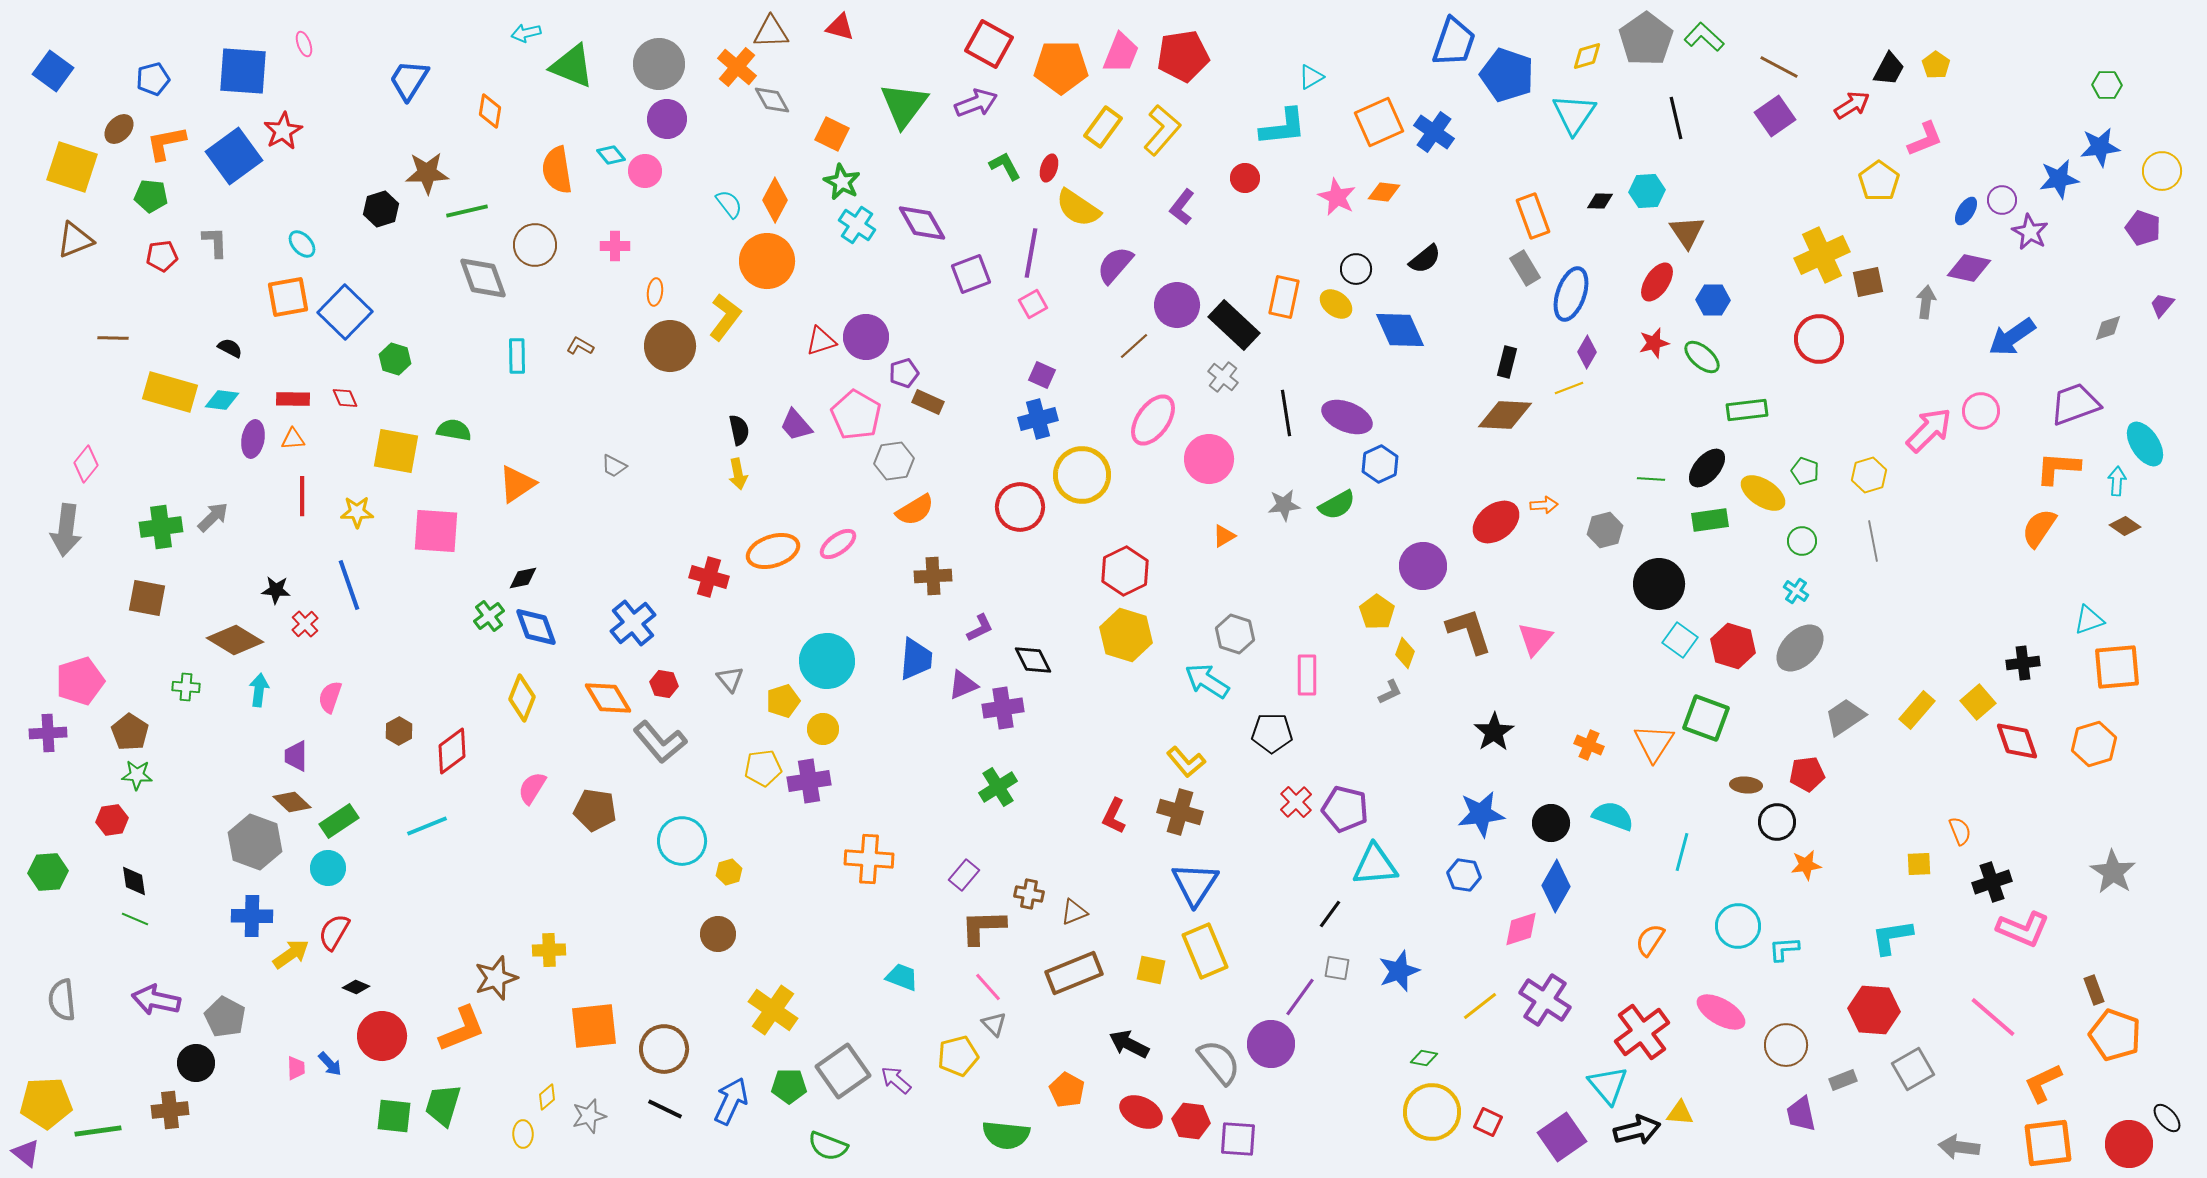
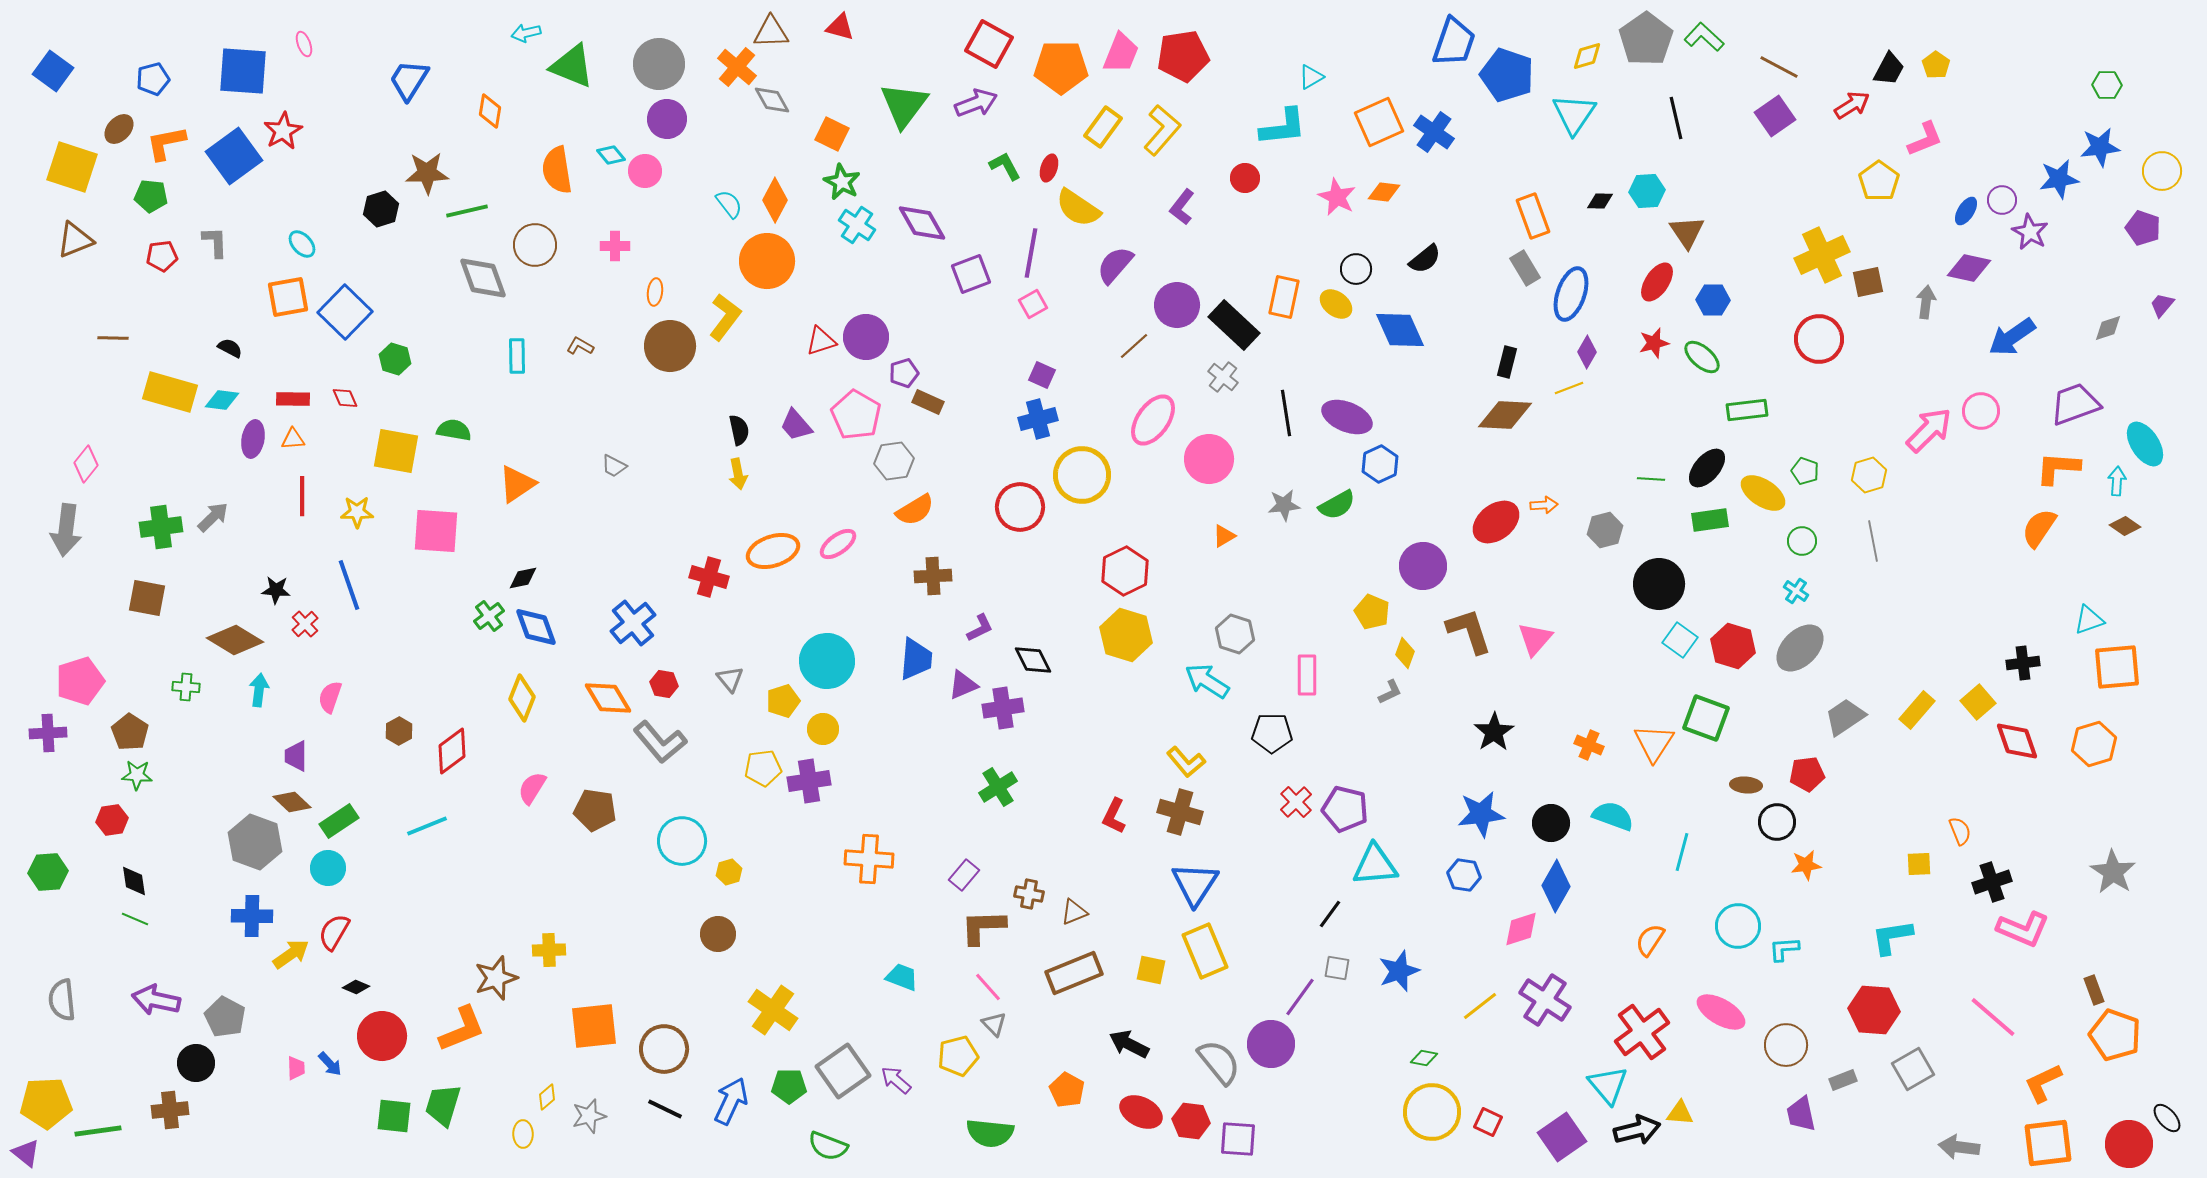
yellow pentagon at (1377, 612): moved 5 px left; rotated 12 degrees counterclockwise
green semicircle at (1006, 1135): moved 16 px left, 2 px up
